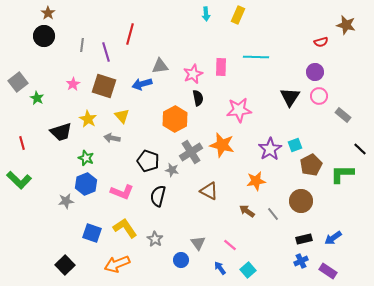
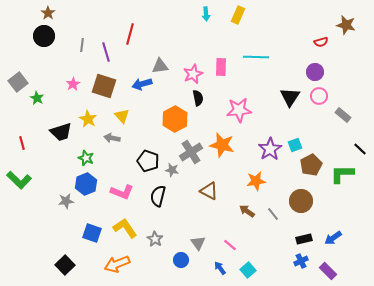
purple rectangle at (328, 271): rotated 12 degrees clockwise
